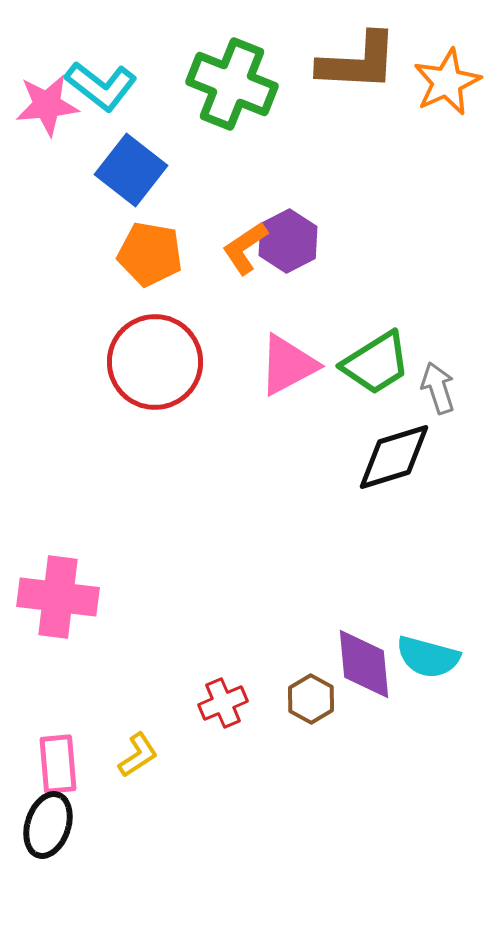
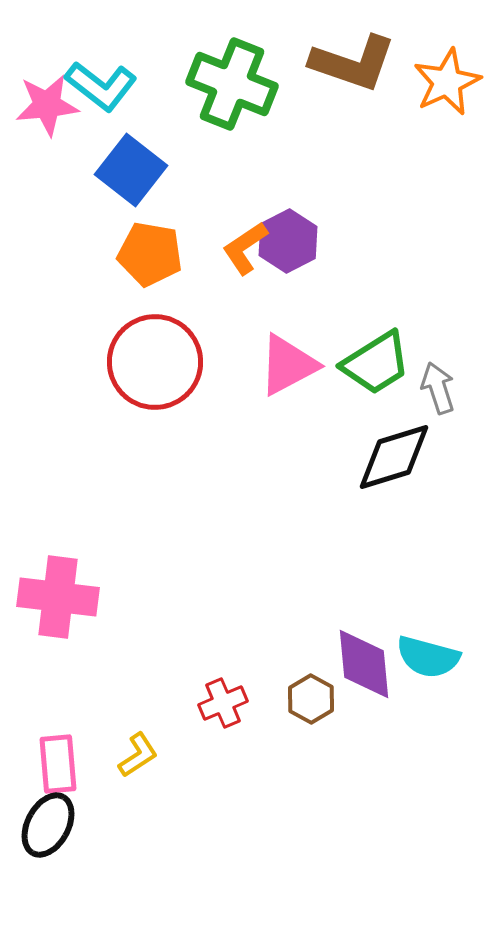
brown L-shape: moved 5 px left, 1 px down; rotated 16 degrees clockwise
black ellipse: rotated 10 degrees clockwise
